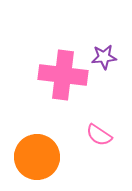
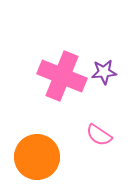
purple star: moved 15 px down
pink cross: moved 1 px left, 1 px down; rotated 15 degrees clockwise
